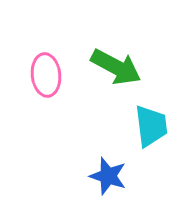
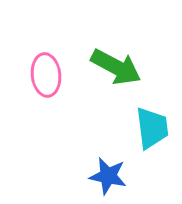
cyan trapezoid: moved 1 px right, 2 px down
blue star: rotated 6 degrees counterclockwise
